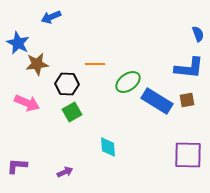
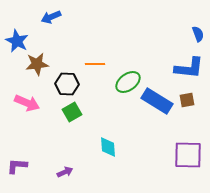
blue star: moved 1 px left, 2 px up
